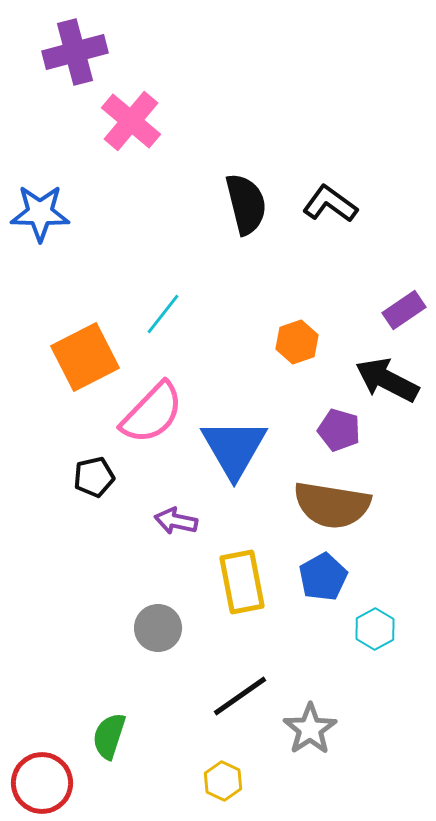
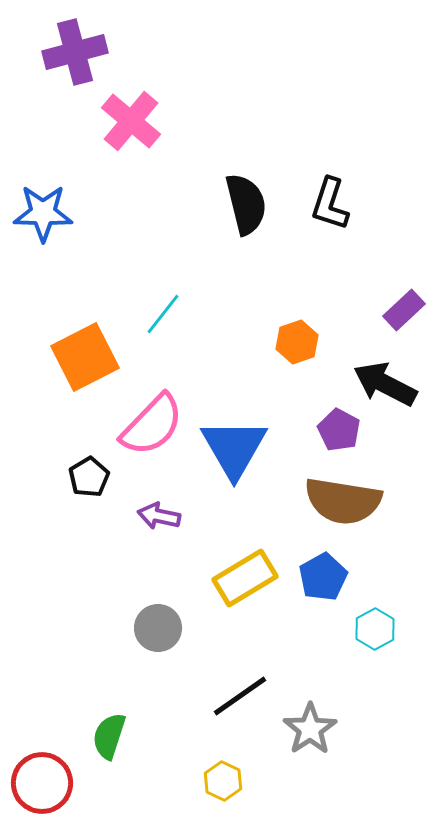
black L-shape: rotated 108 degrees counterclockwise
blue star: moved 3 px right
purple rectangle: rotated 9 degrees counterclockwise
black arrow: moved 2 px left, 4 px down
pink semicircle: moved 12 px down
purple pentagon: rotated 12 degrees clockwise
black pentagon: moved 5 px left; rotated 18 degrees counterclockwise
brown semicircle: moved 11 px right, 4 px up
purple arrow: moved 17 px left, 5 px up
yellow rectangle: moved 3 px right, 4 px up; rotated 70 degrees clockwise
